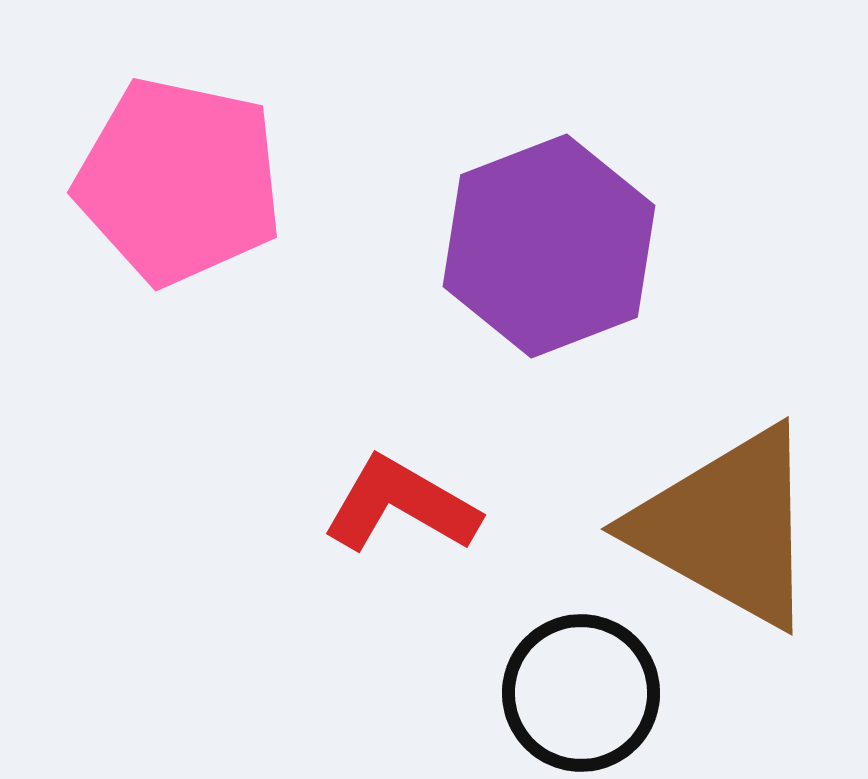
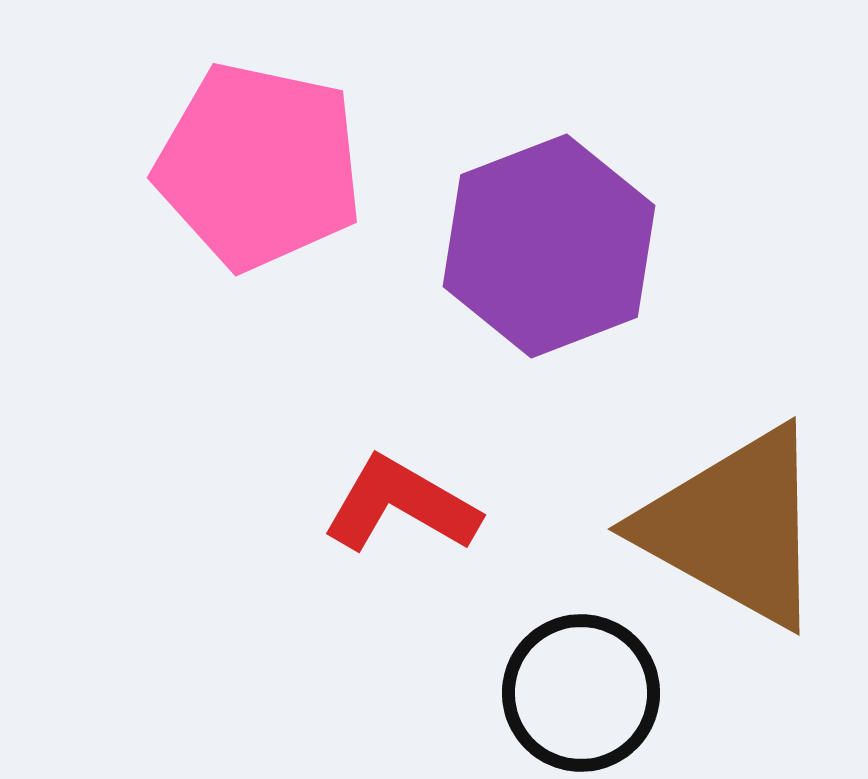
pink pentagon: moved 80 px right, 15 px up
brown triangle: moved 7 px right
